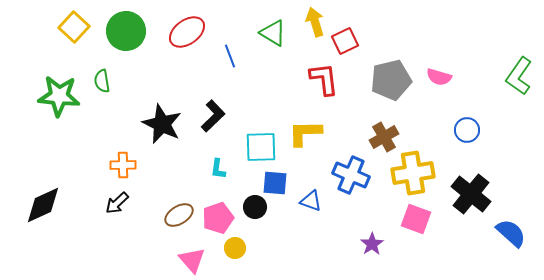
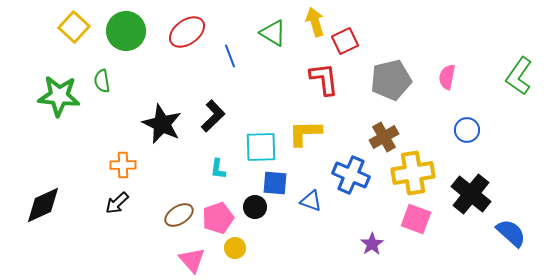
pink semicircle: moved 8 px right; rotated 85 degrees clockwise
